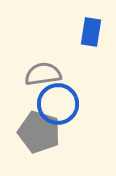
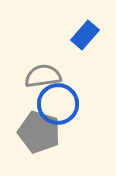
blue rectangle: moved 6 px left, 3 px down; rotated 32 degrees clockwise
gray semicircle: moved 2 px down
